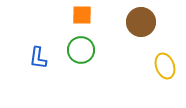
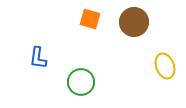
orange square: moved 8 px right, 4 px down; rotated 15 degrees clockwise
brown circle: moved 7 px left
green circle: moved 32 px down
